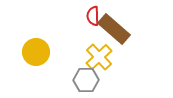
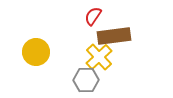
red semicircle: rotated 36 degrees clockwise
brown rectangle: moved 7 px down; rotated 48 degrees counterclockwise
